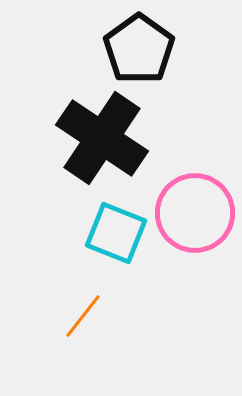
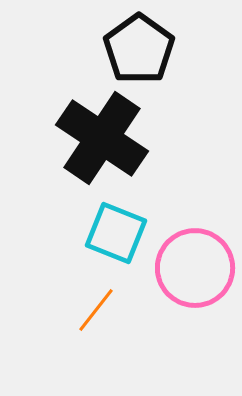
pink circle: moved 55 px down
orange line: moved 13 px right, 6 px up
